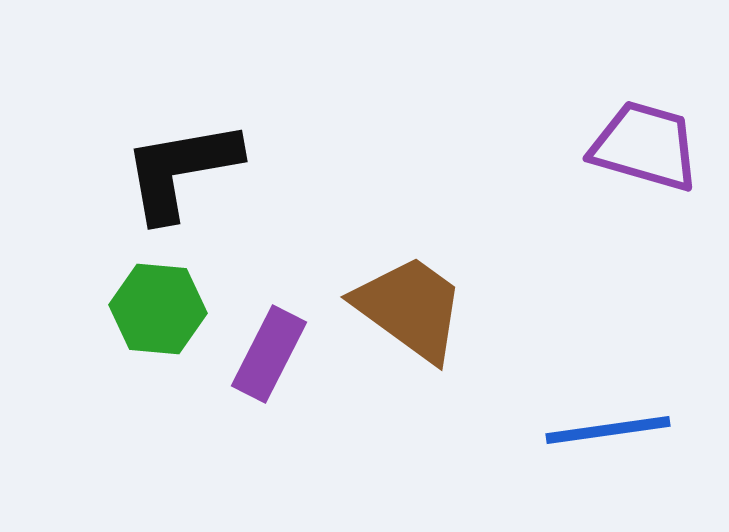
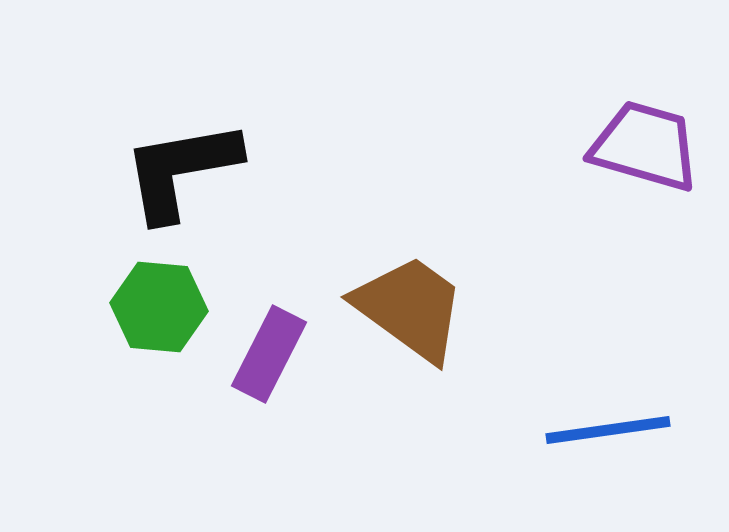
green hexagon: moved 1 px right, 2 px up
